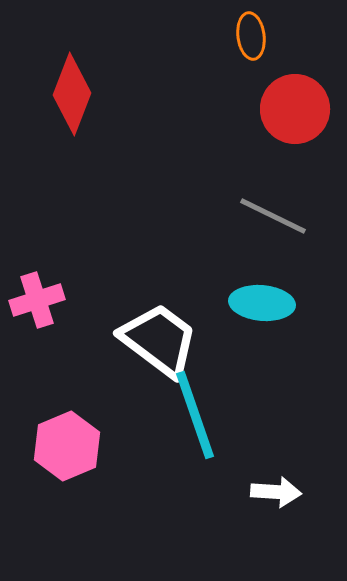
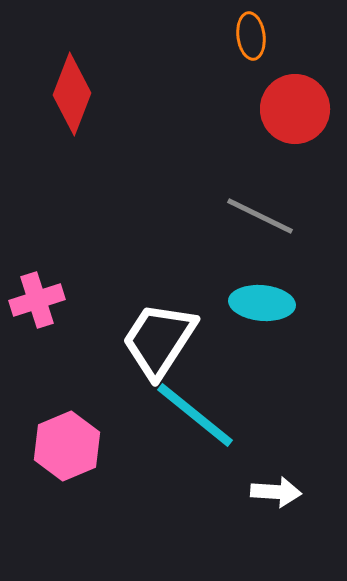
gray line: moved 13 px left
white trapezoid: rotated 94 degrees counterclockwise
cyan line: rotated 32 degrees counterclockwise
